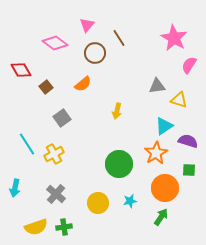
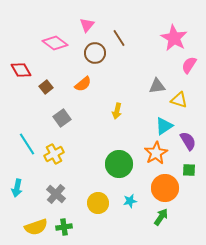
purple semicircle: rotated 42 degrees clockwise
cyan arrow: moved 2 px right
